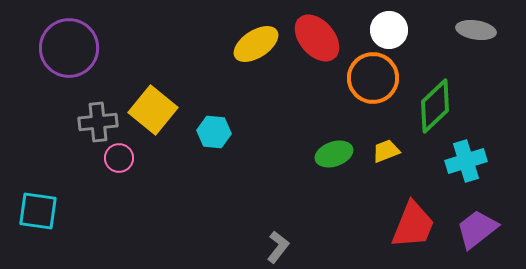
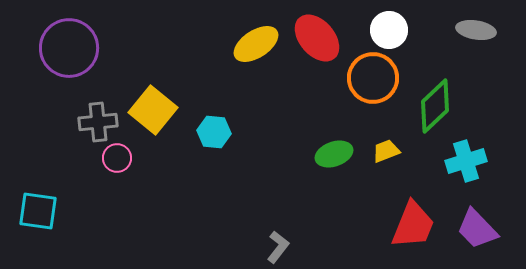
pink circle: moved 2 px left
purple trapezoid: rotated 96 degrees counterclockwise
